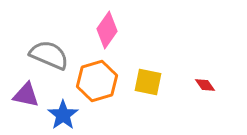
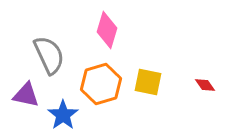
pink diamond: rotated 18 degrees counterclockwise
gray semicircle: rotated 42 degrees clockwise
orange hexagon: moved 4 px right, 3 px down
